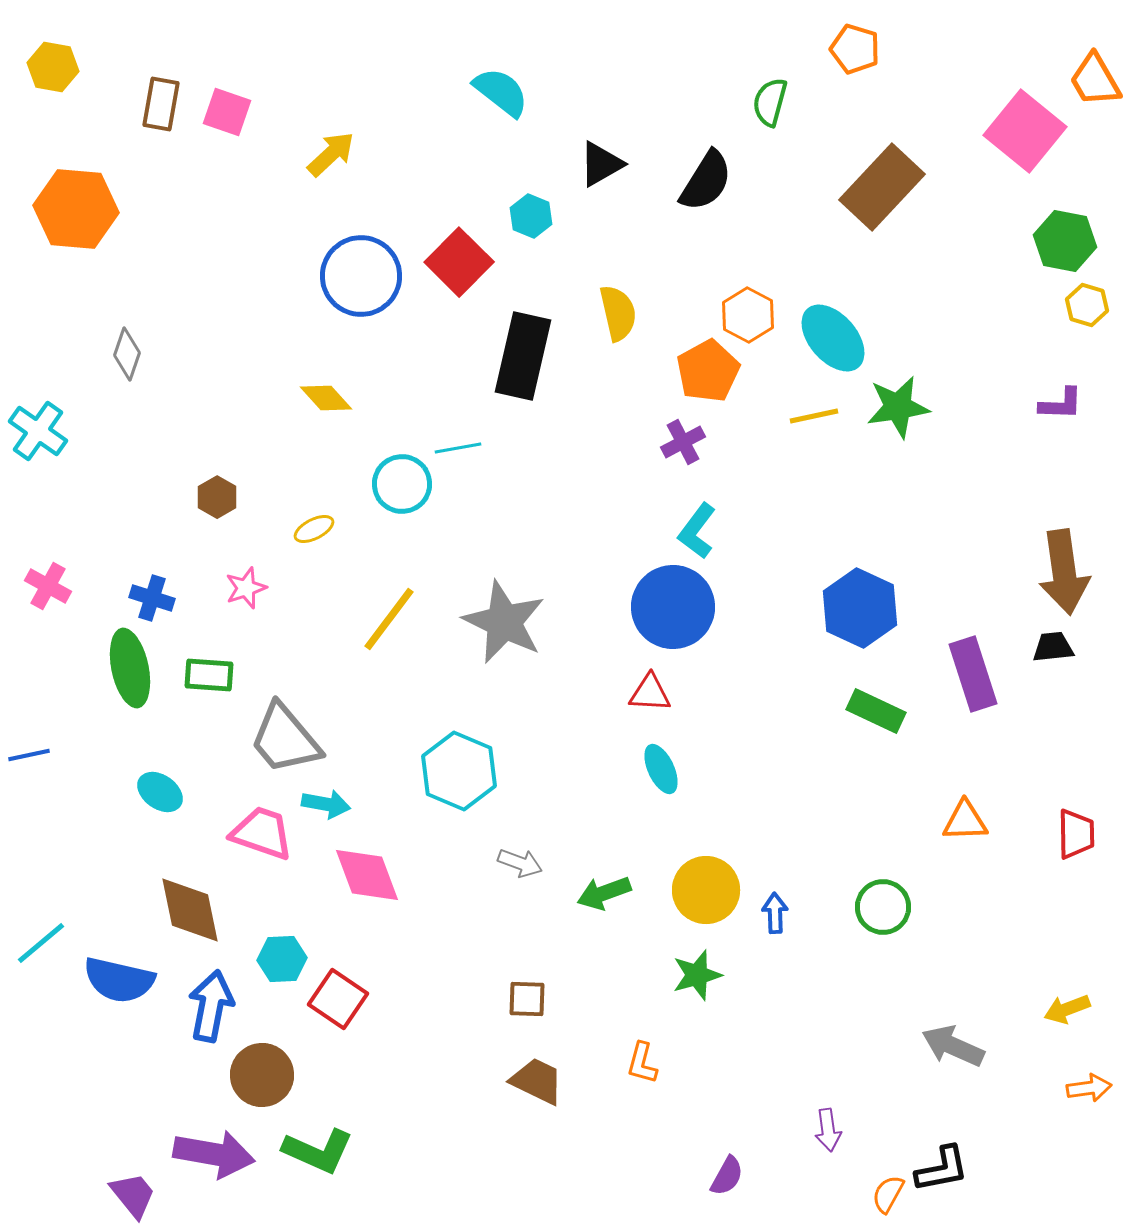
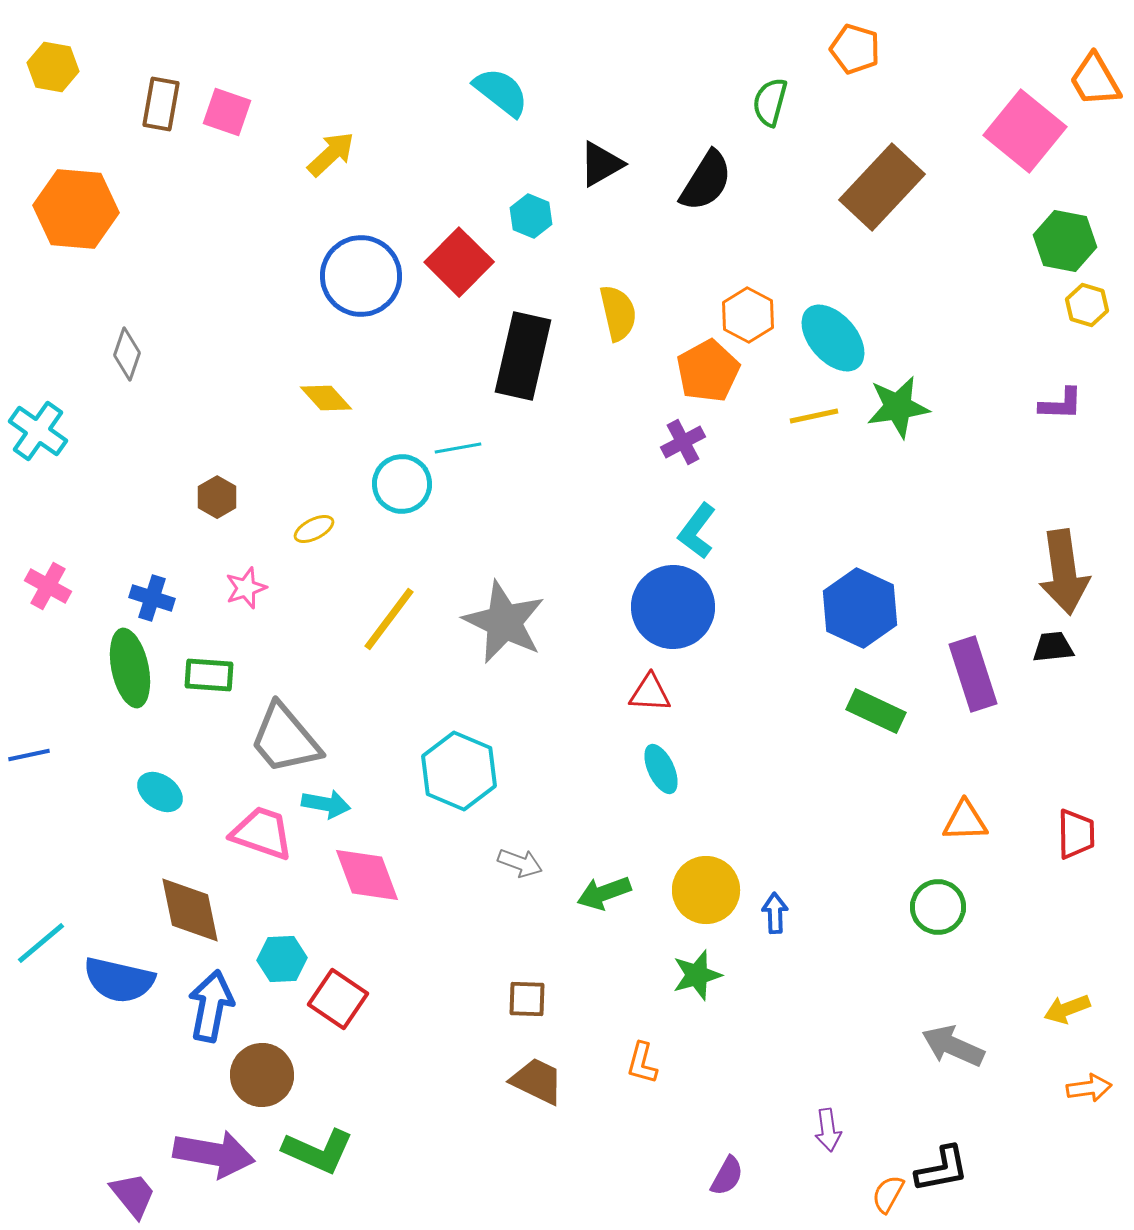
green circle at (883, 907): moved 55 px right
